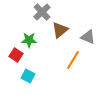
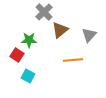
gray cross: moved 2 px right
gray triangle: moved 1 px right, 2 px up; rotated 49 degrees clockwise
red square: moved 1 px right
orange line: rotated 54 degrees clockwise
